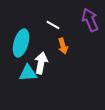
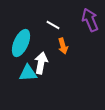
cyan ellipse: rotated 8 degrees clockwise
